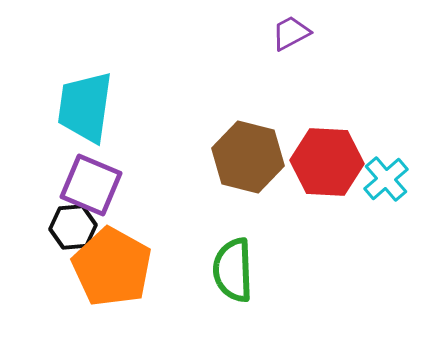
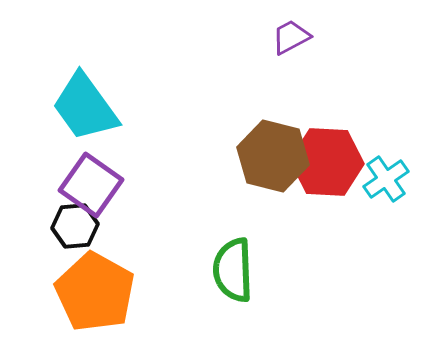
purple trapezoid: moved 4 px down
cyan trapezoid: rotated 44 degrees counterclockwise
brown hexagon: moved 25 px right, 1 px up
cyan cross: rotated 6 degrees clockwise
purple square: rotated 12 degrees clockwise
black hexagon: moved 2 px right, 1 px up
orange pentagon: moved 17 px left, 25 px down
